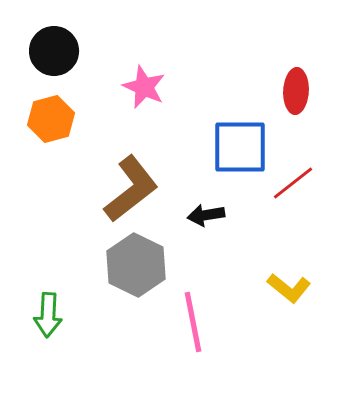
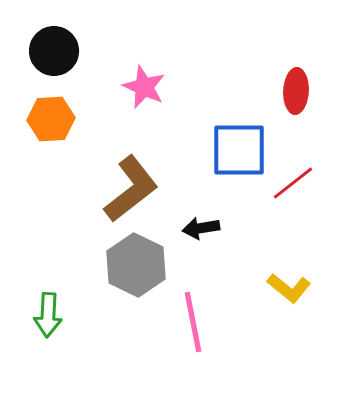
orange hexagon: rotated 12 degrees clockwise
blue square: moved 1 px left, 3 px down
black arrow: moved 5 px left, 13 px down
